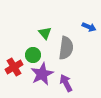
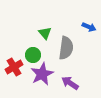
purple arrow: moved 4 px right; rotated 30 degrees counterclockwise
